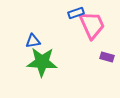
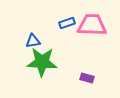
blue rectangle: moved 9 px left, 10 px down
pink trapezoid: rotated 64 degrees counterclockwise
purple rectangle: moved 20 px left, 21 px down
